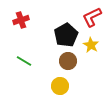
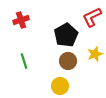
yellow star: moved 4 px right, 9 px down; rotated 21 degrees clockwise
green line: rotated 42 degrees clockwise
